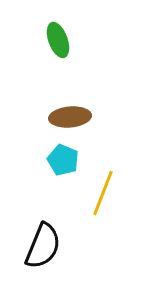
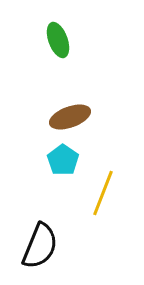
brown ellipse: rotated 15 degrees counterclockwise
cyan pentagon: rotated 12 degrees clockwise
black semicircle: moved 3 px left
